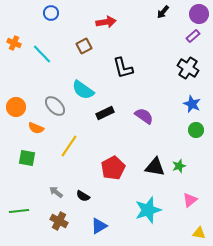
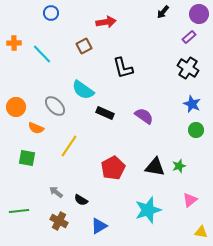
purple rectangle: moved 4 px left, 1 px down
orange cross: rotated 24 degrees counterclockwise
black rectangle: rotated 48 degrees clockwise
black semicircle: moved 2 px left, 4 px down
yellow triangle: moved 2 px right, 1 px up
